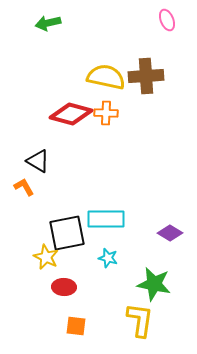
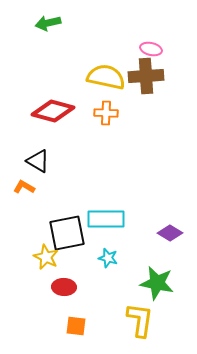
pink ellipse: moved 16 px left, 29 px down; rotated 55 degrees counterclockwise
red diamond: moved 18 px left, 3 px up
orange L-shape: rotated 30 degrees counterclockwise
green star: moved 3 px right, 1 px up
